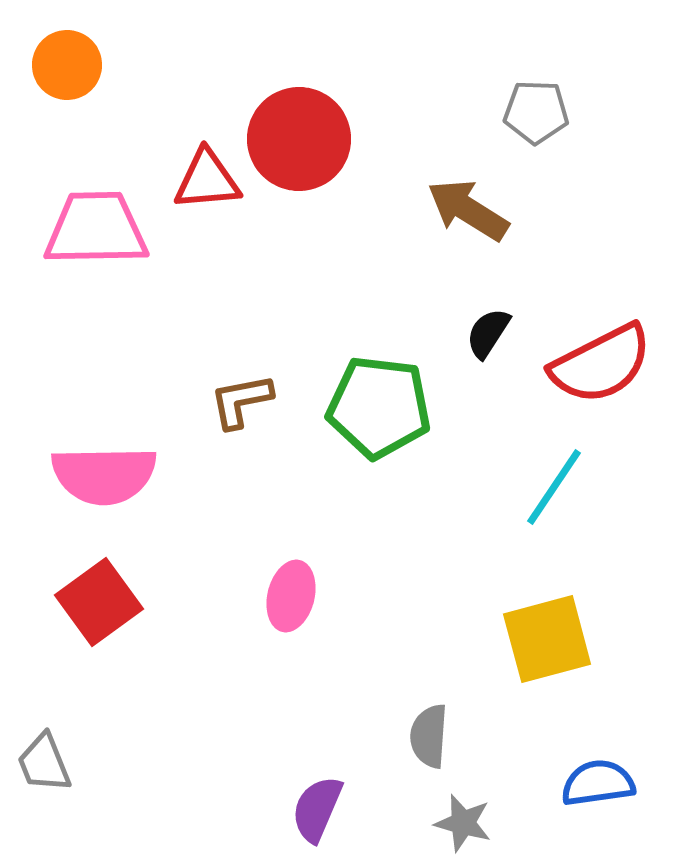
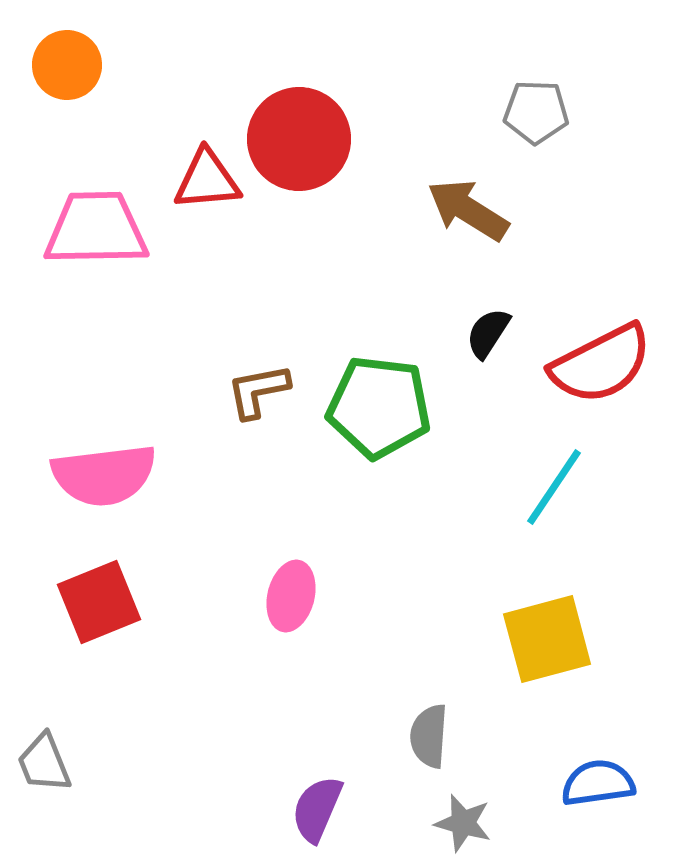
brown L-shape: moved 17 px right, 10 px up
pink semicircle: rotated 6 degrees counterclockwise
red square: rotated 14 degrees clockwise
